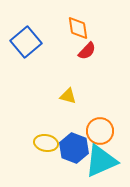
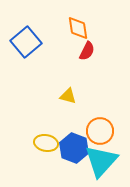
red semicircle: rotated 18 degrees counterclockwise
cyan triangle: rotated 24 degrees counterclockwise
